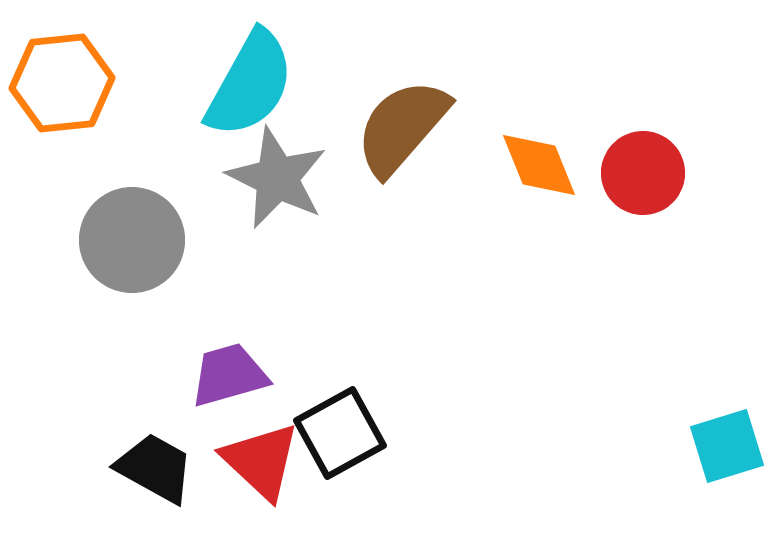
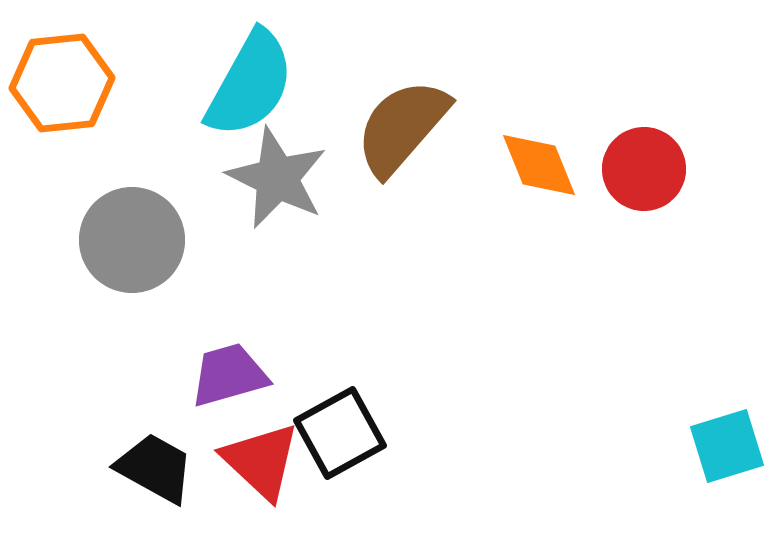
red circle: moved 1 px right, 4 px up
